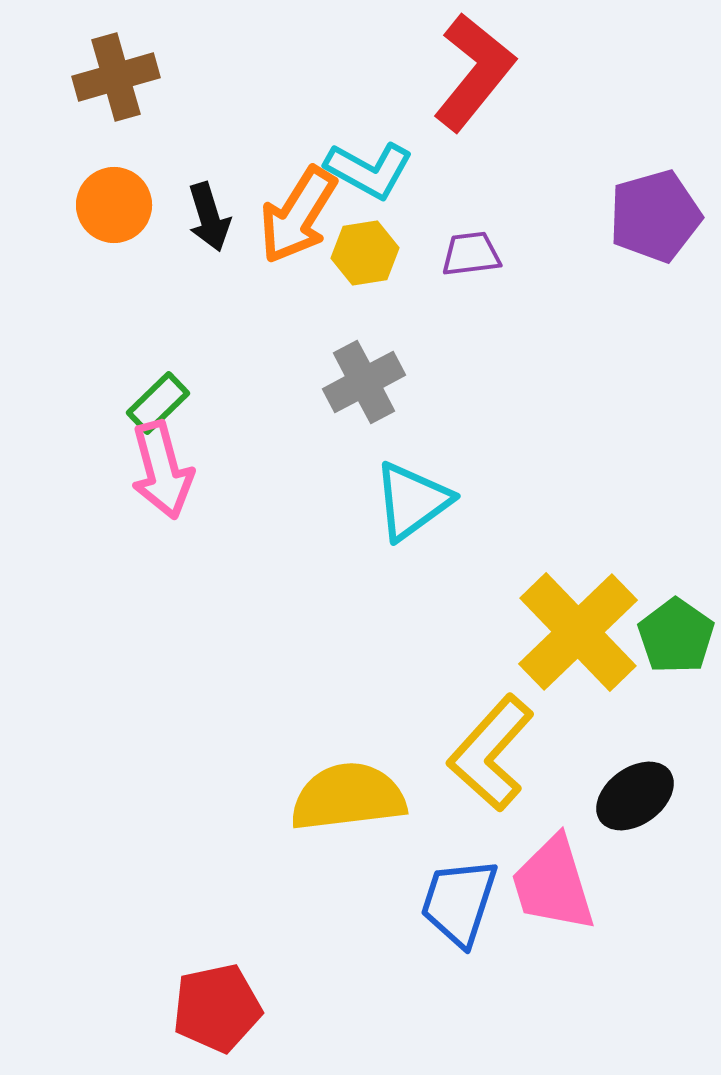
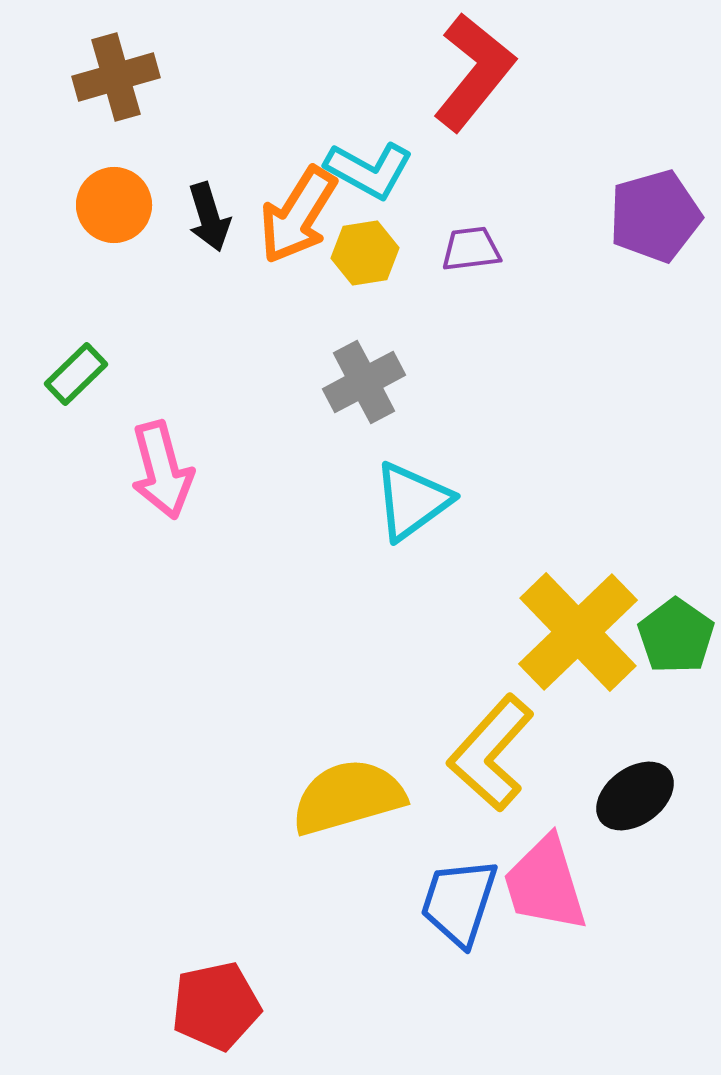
purple trapezoid: moved 5 px up
green rectangle: moved 82 px left, 29 px up
yellow semicircle: rotated 9 degrees counterclockwise
pink trapezoid: moved 8 px left
red pentagon: moved 1 px left, 2 px up
